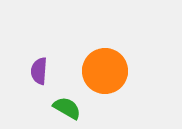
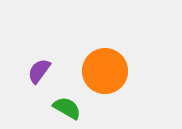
purple semicircle: rotated 32 degrees clockwise
